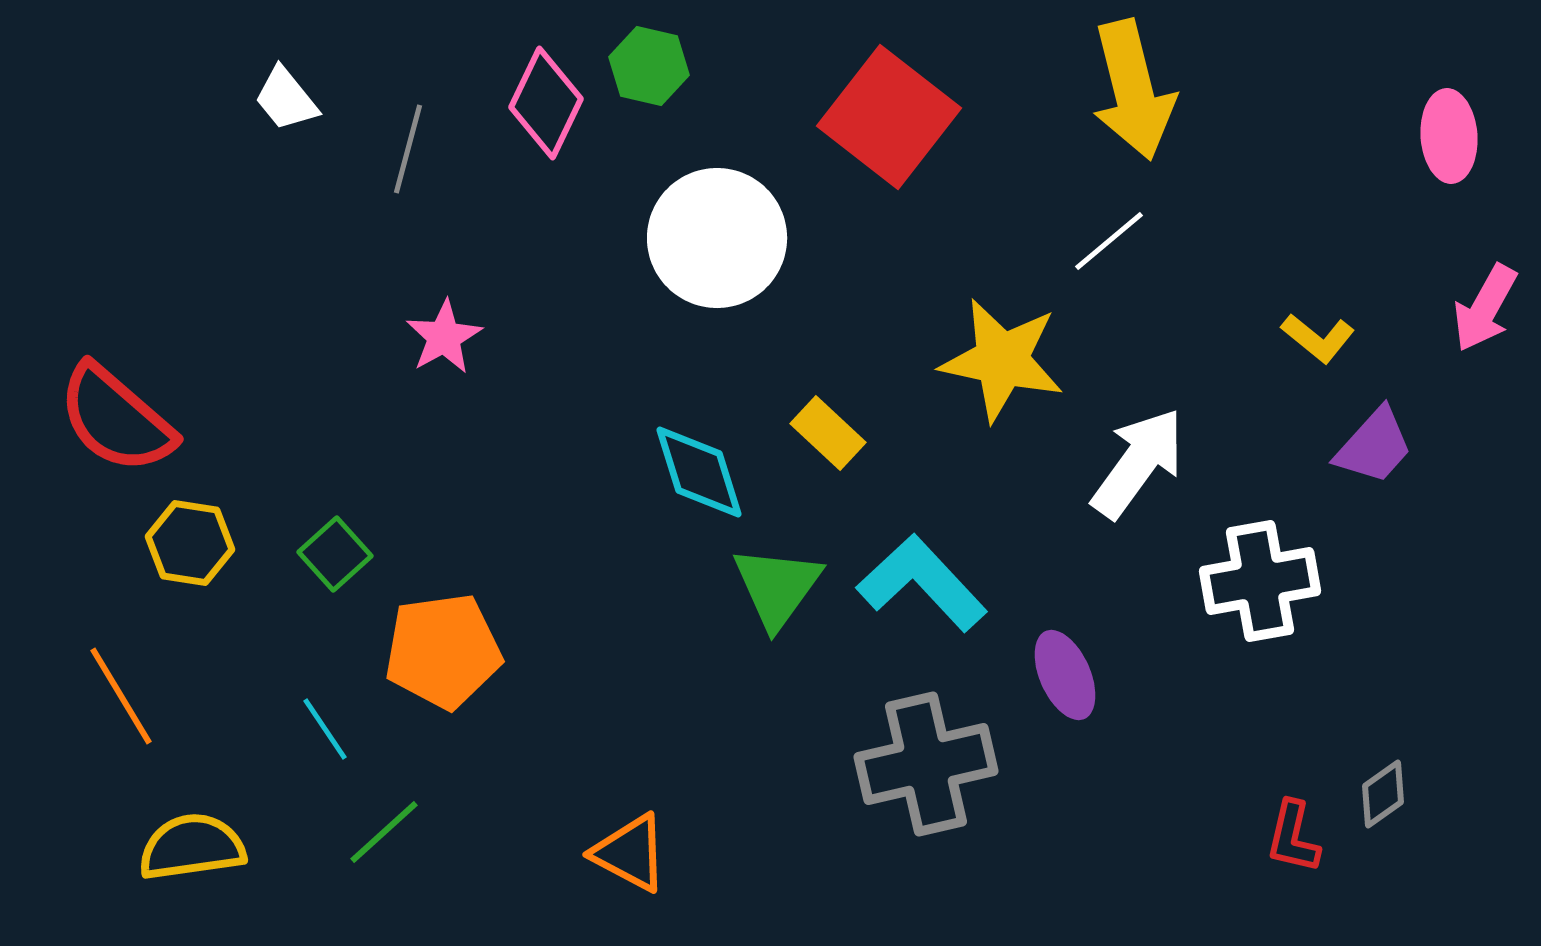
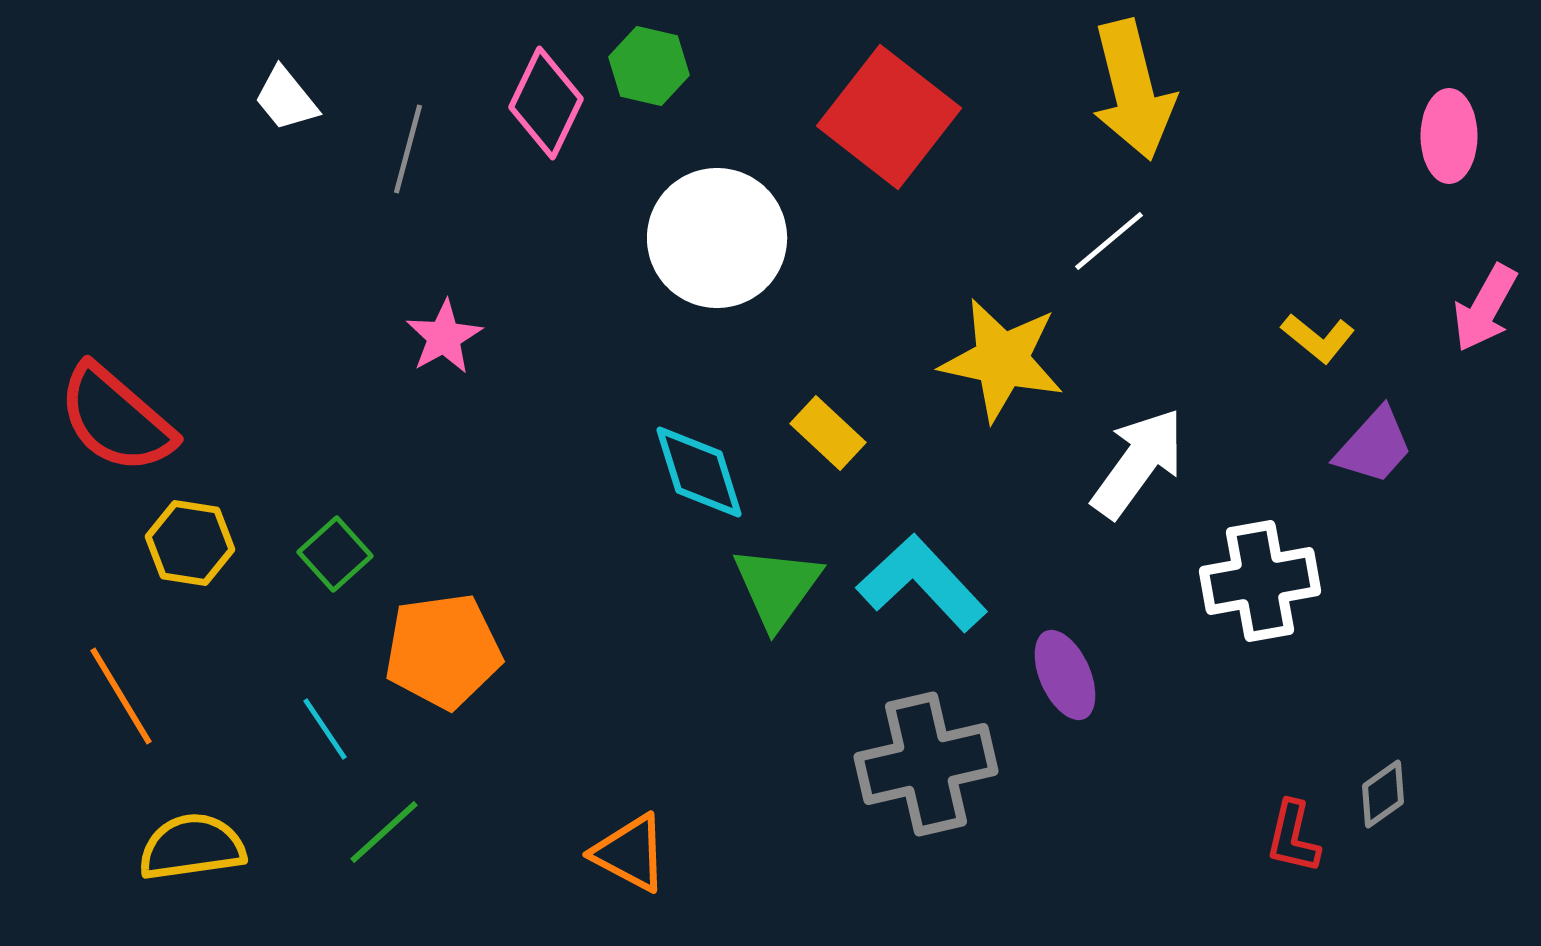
pink ellipse: rotated 4 degrees clockwise
